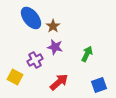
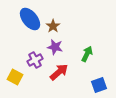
blue ellipse: moved 1 px left, 1 px down
red arrow: moved 10 px up
